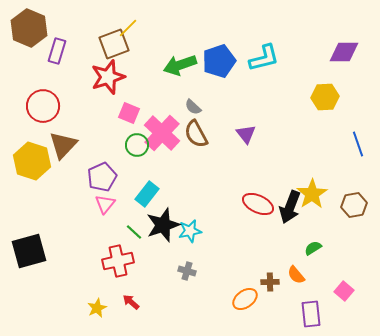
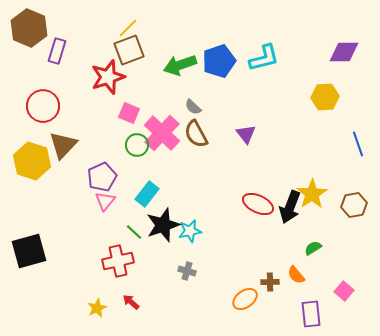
brown square at (114, 44): moved 15 px right, 6 px down
pink triangle at (105, 204): moved 3 px up
